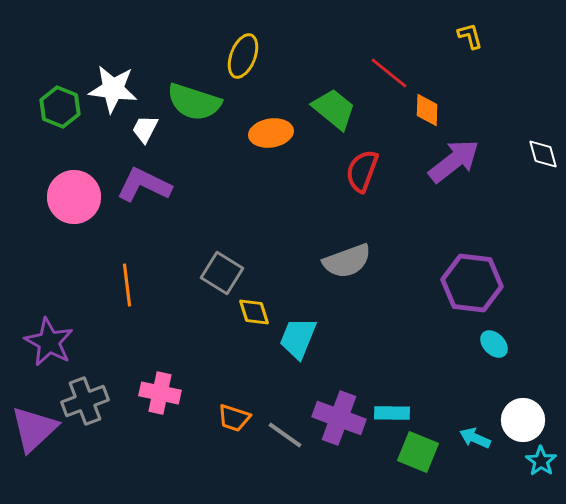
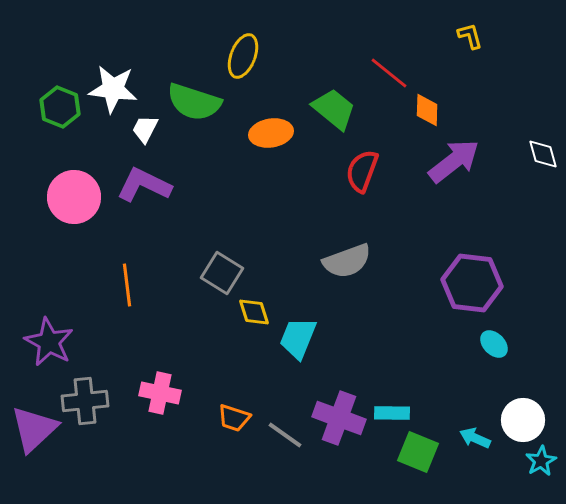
gray cross: rotated 15 degrees clockwise
cyan star: rotated 8 degrees clockwise
